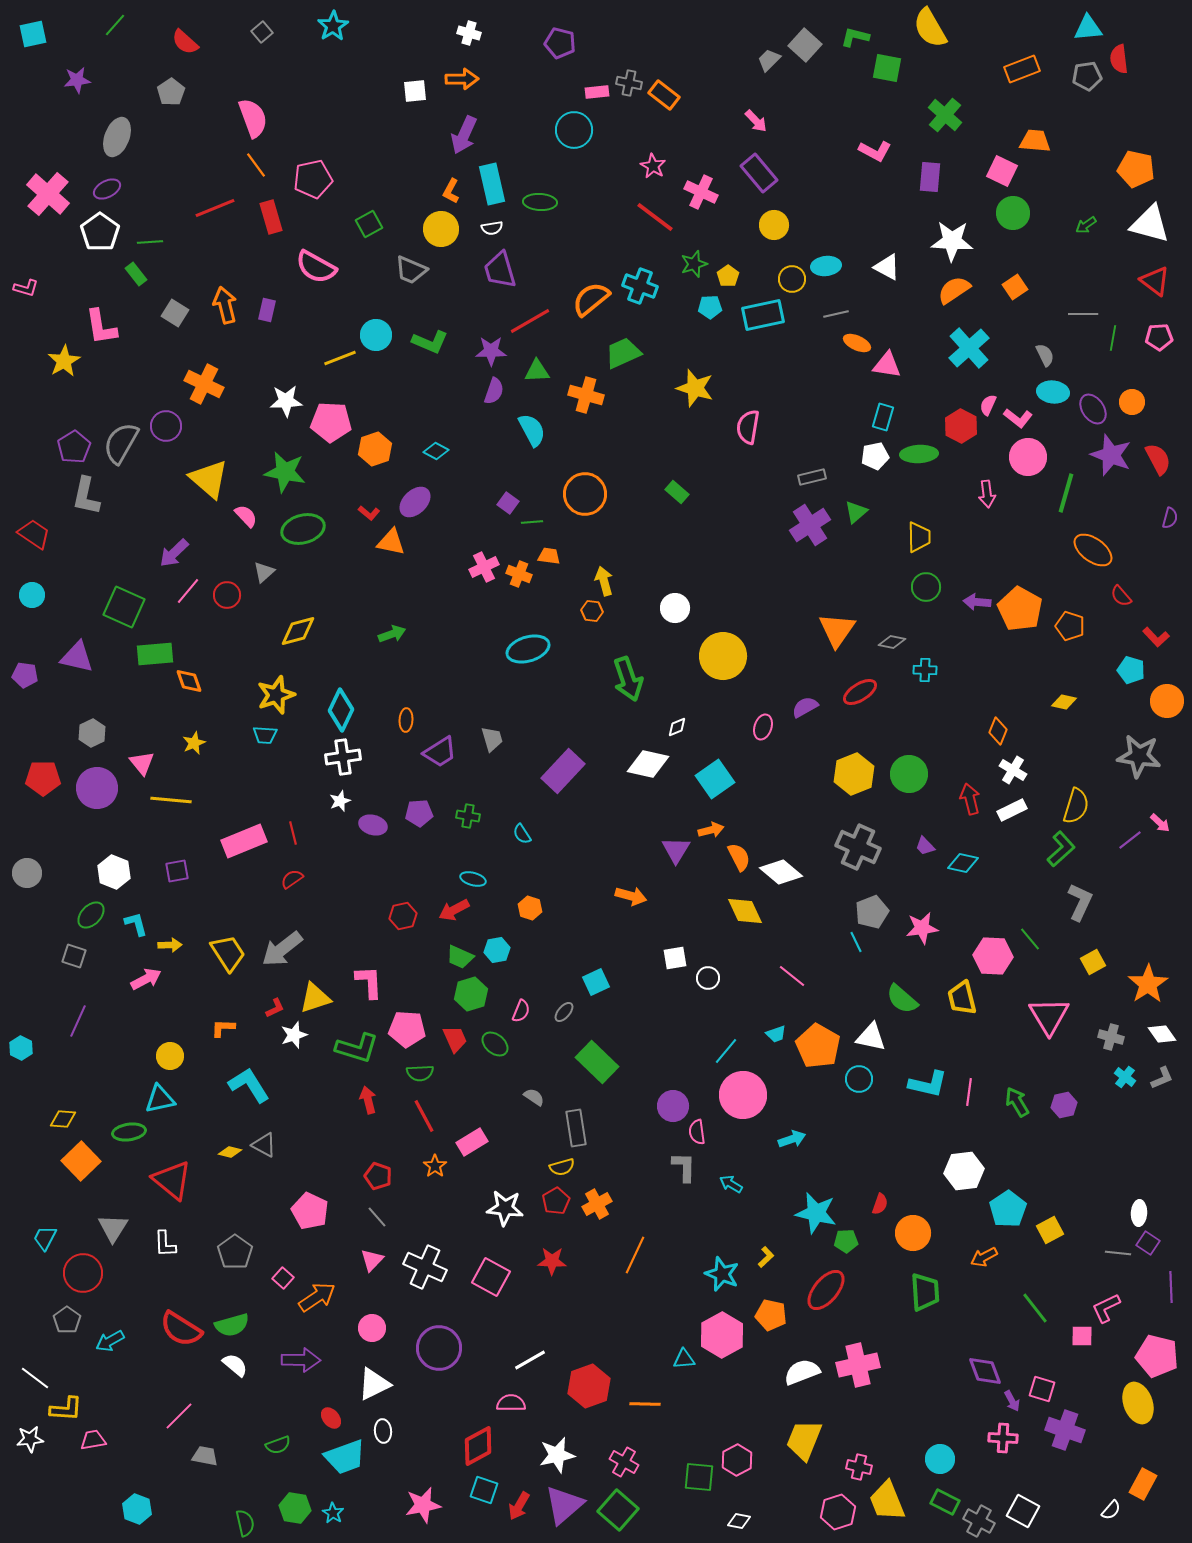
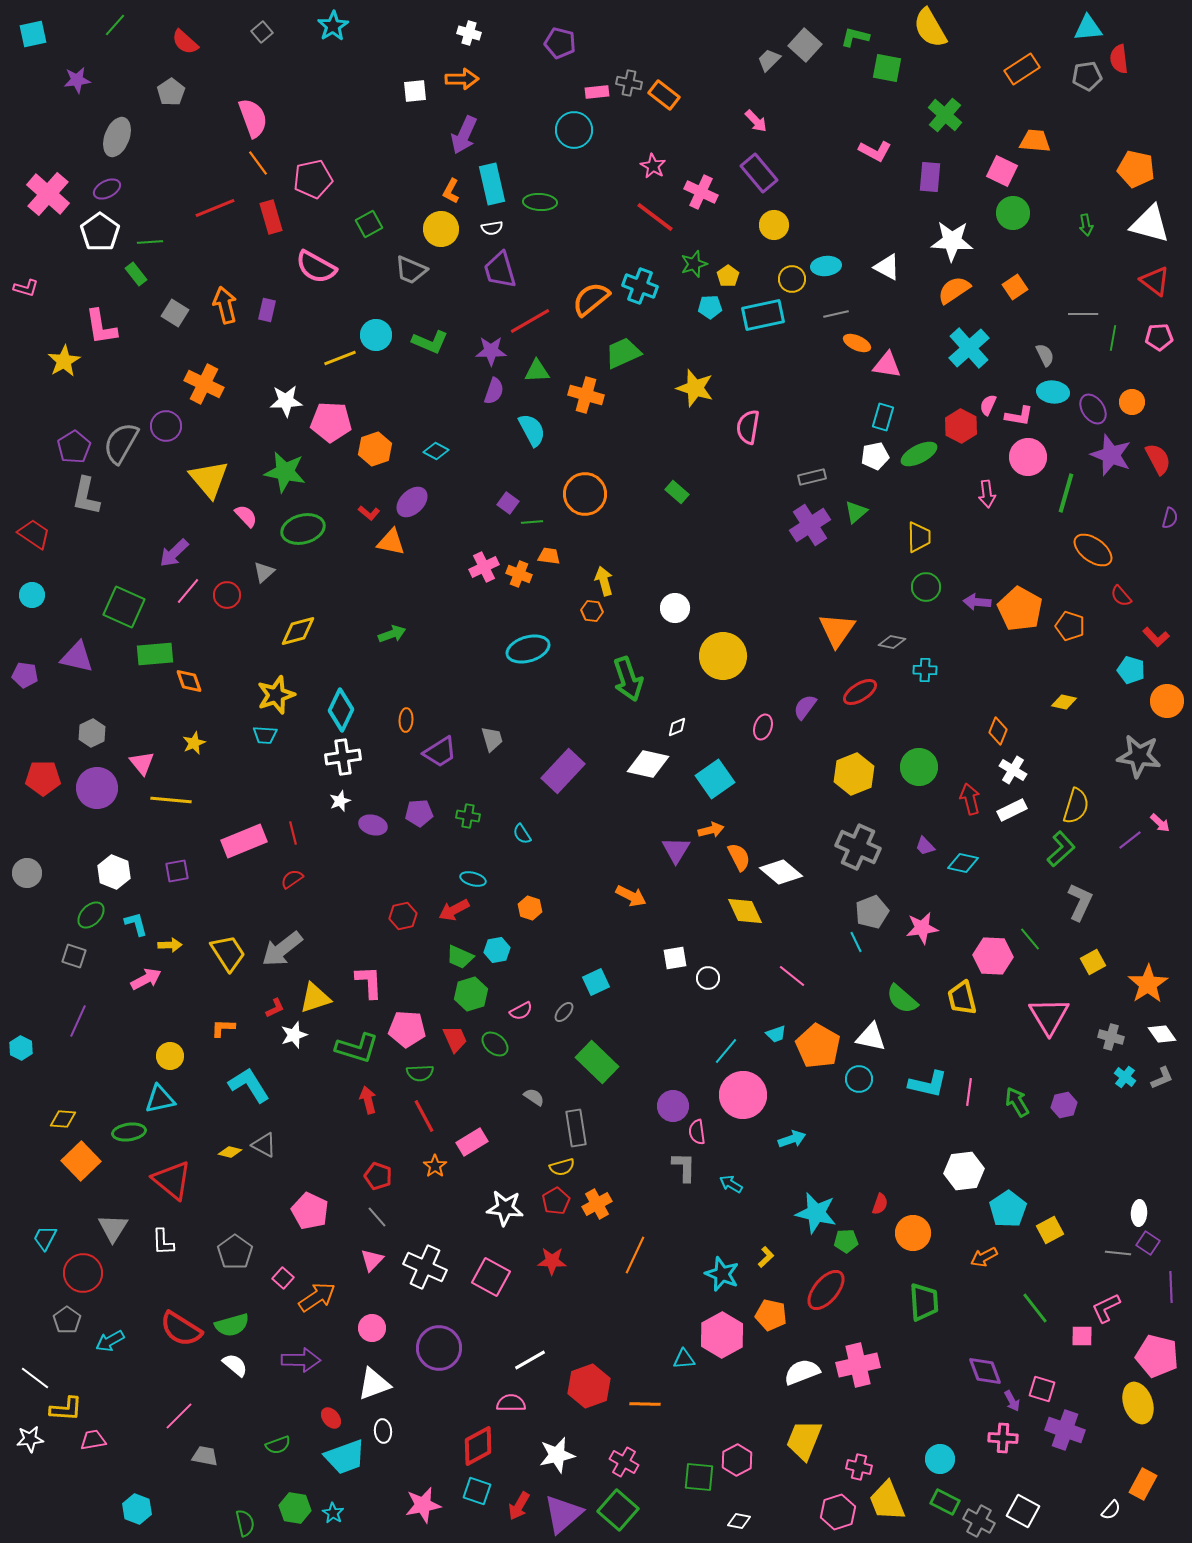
orange rectangle at (1022, 69): rotated 12 degrees counterclockwise
orange line at (256, 165): moved 2 px right, 2 px up
green arrow at (1086, 225): rotated 65 degrees counterclockwise
pink L-shape at (1018, 418): moved 1 px right, 2 px up; rotated 28 degrees counterclockwise
green ellipse at (919, 454): rotated 24 degrees counterclockwise
yellow triangle at (209, 479): rotated 9 degrees clockwise
purple ellipse at (415, 502): moved 3 px left
purple semicircle at (805, 707): rotated 24 degrees counterclockwise
green circle at (909, 774): moved 10 px right, 7 px up
orange arrow at (631, 896): rotated 12 degrees clockwise
pink semicircle at (521, 1011): rotated 40 degrees clockwise
white L-shape at (165, 1244): moved 2 px left, 2 px up
green trapezoid at (925, 1292): moved 1 px left, 10 px down
white triangle at (374, 1384): rotated 6 degrees clockwise
cyan square at (484, 1490): moved 7 px left, 1 px down
purple triangle at (564, 1505): moved 1 px left, 9 px down
